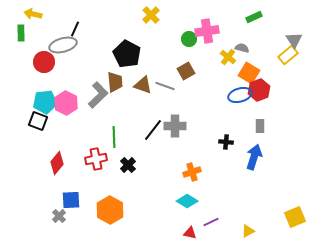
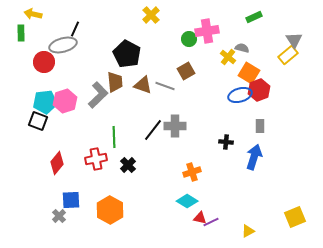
pink hexagon at (66, 103): moved 1 px left, 2 px up; rotated 15 degrees clockwise
red triangle at (190, 233): moved 10 px right, 15 px up
